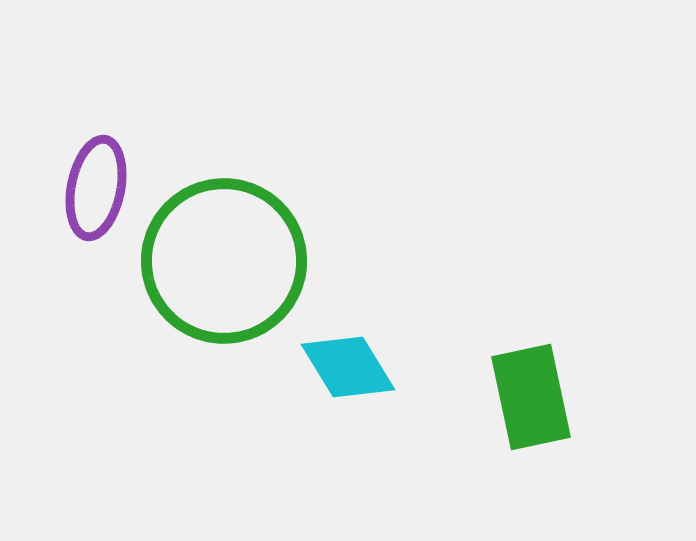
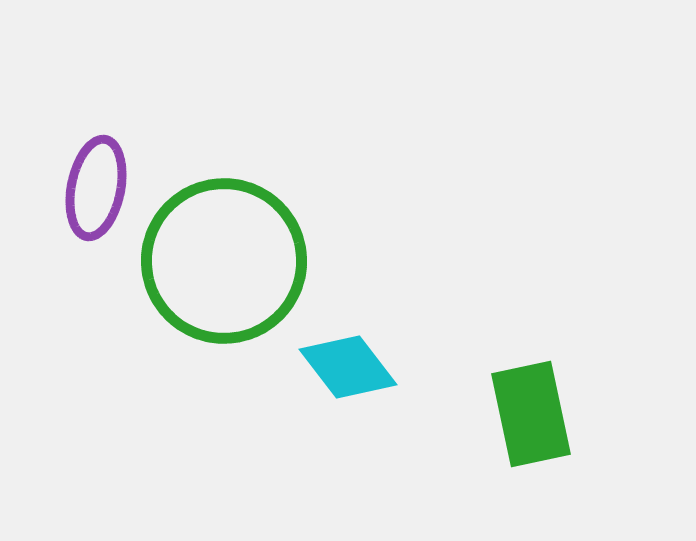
cyan diamond: rotated 6 degrees counterclockwise
green rectangle: moved 17 px down
